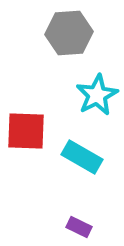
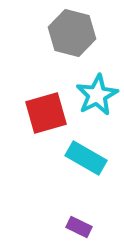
gray hexagon: moved 3 px right; rotated 18 degrees clockwise
red square: moved 20 px right, 18 px up; rotated 18 degrees counterclockwise
cyan rectangle: moved 4 px right, 1 px down
